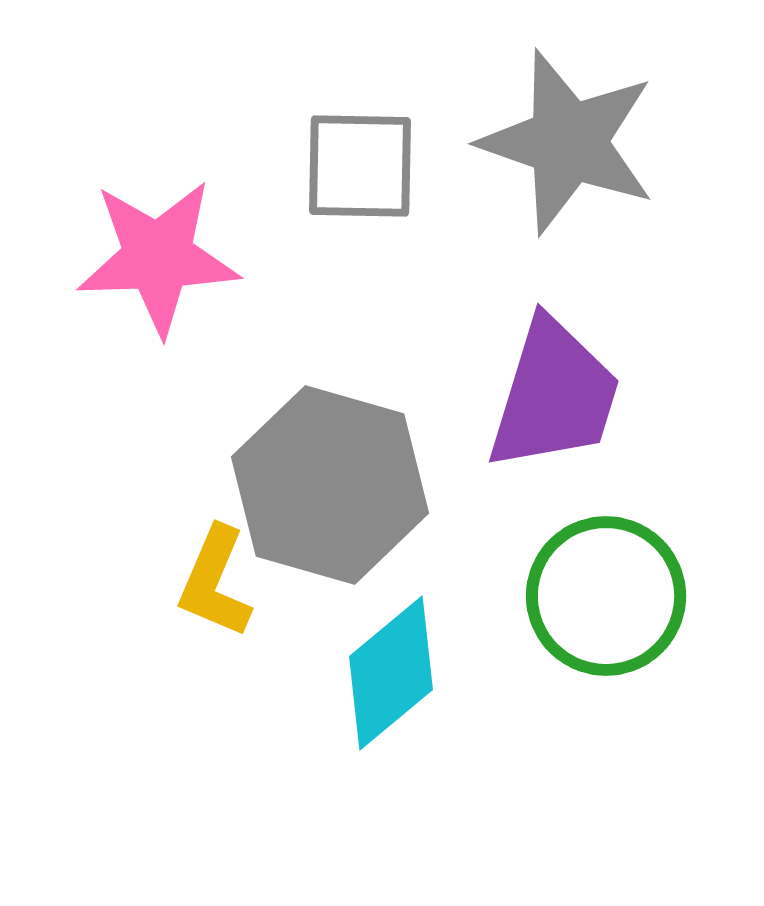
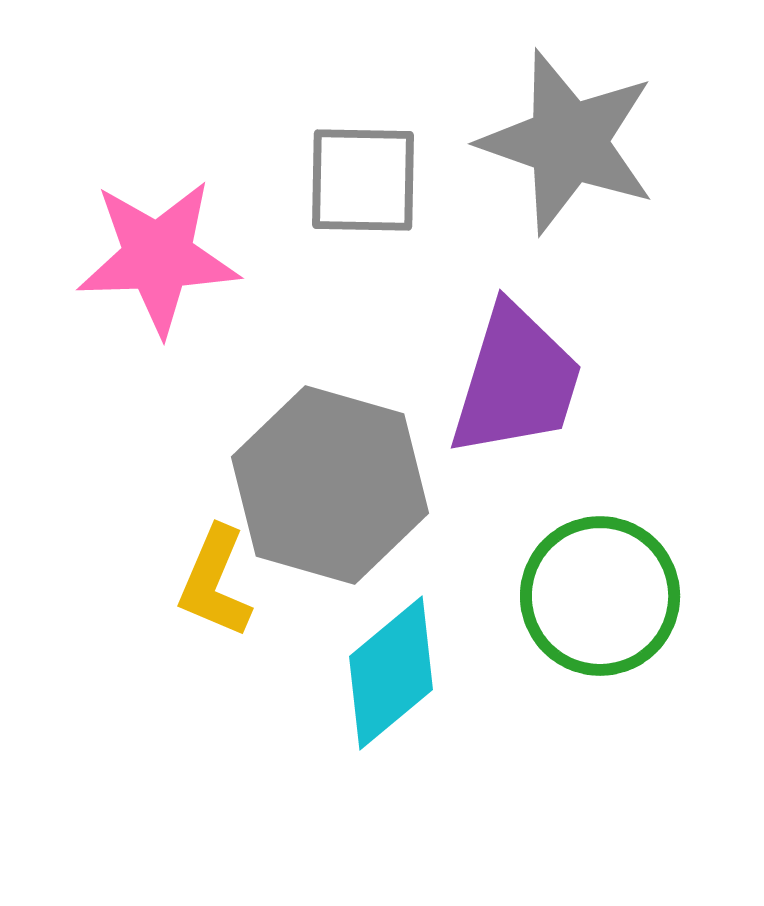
gray square: moved 3 px right, 14 px down
purple trapezoid: moved 38 px left, 14 px up
green circle: moved 6 px left
